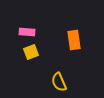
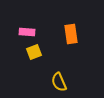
orange rectangle: moved 3 px left, 6 px up
yellow square: moved 3 px right
